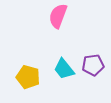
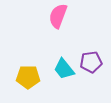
purple pentagon: moved 2 px left, 3 px up
yellow pentagon: rotated 15 degrees counterclockwise
